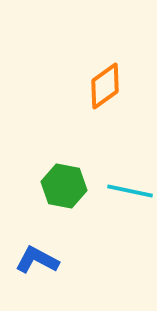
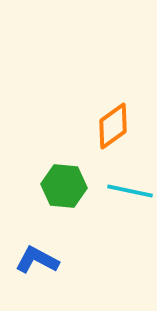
orange diamond: moved 8 px right, 40 px down
green hexagon: rotated 6 degrees counterclockwise
